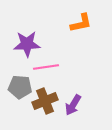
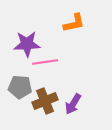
orange L-shape: moved 7 px left
pink line: moved 1 px left, 5 px up
purple arrow: moved 1 px up
